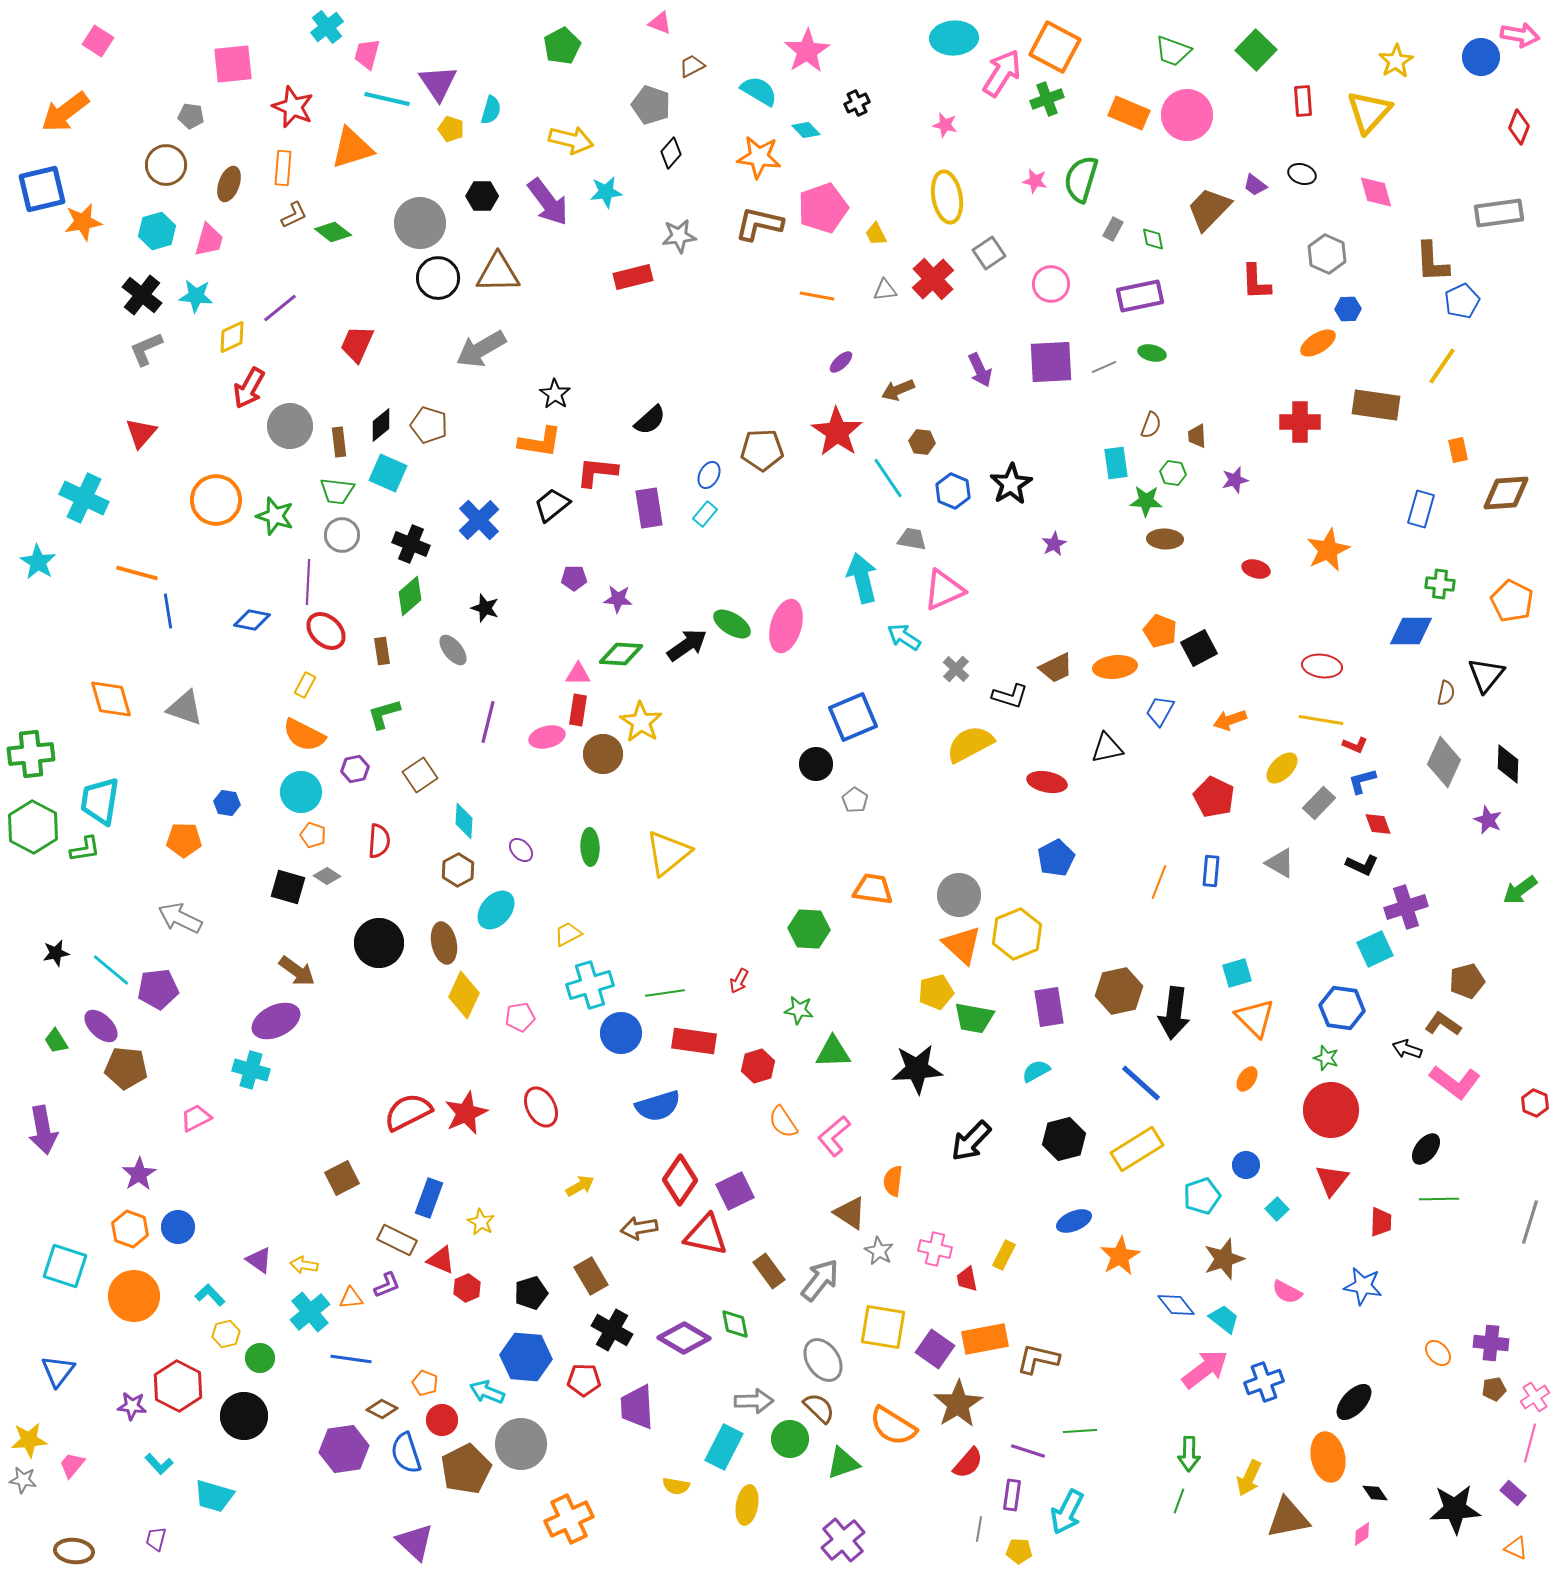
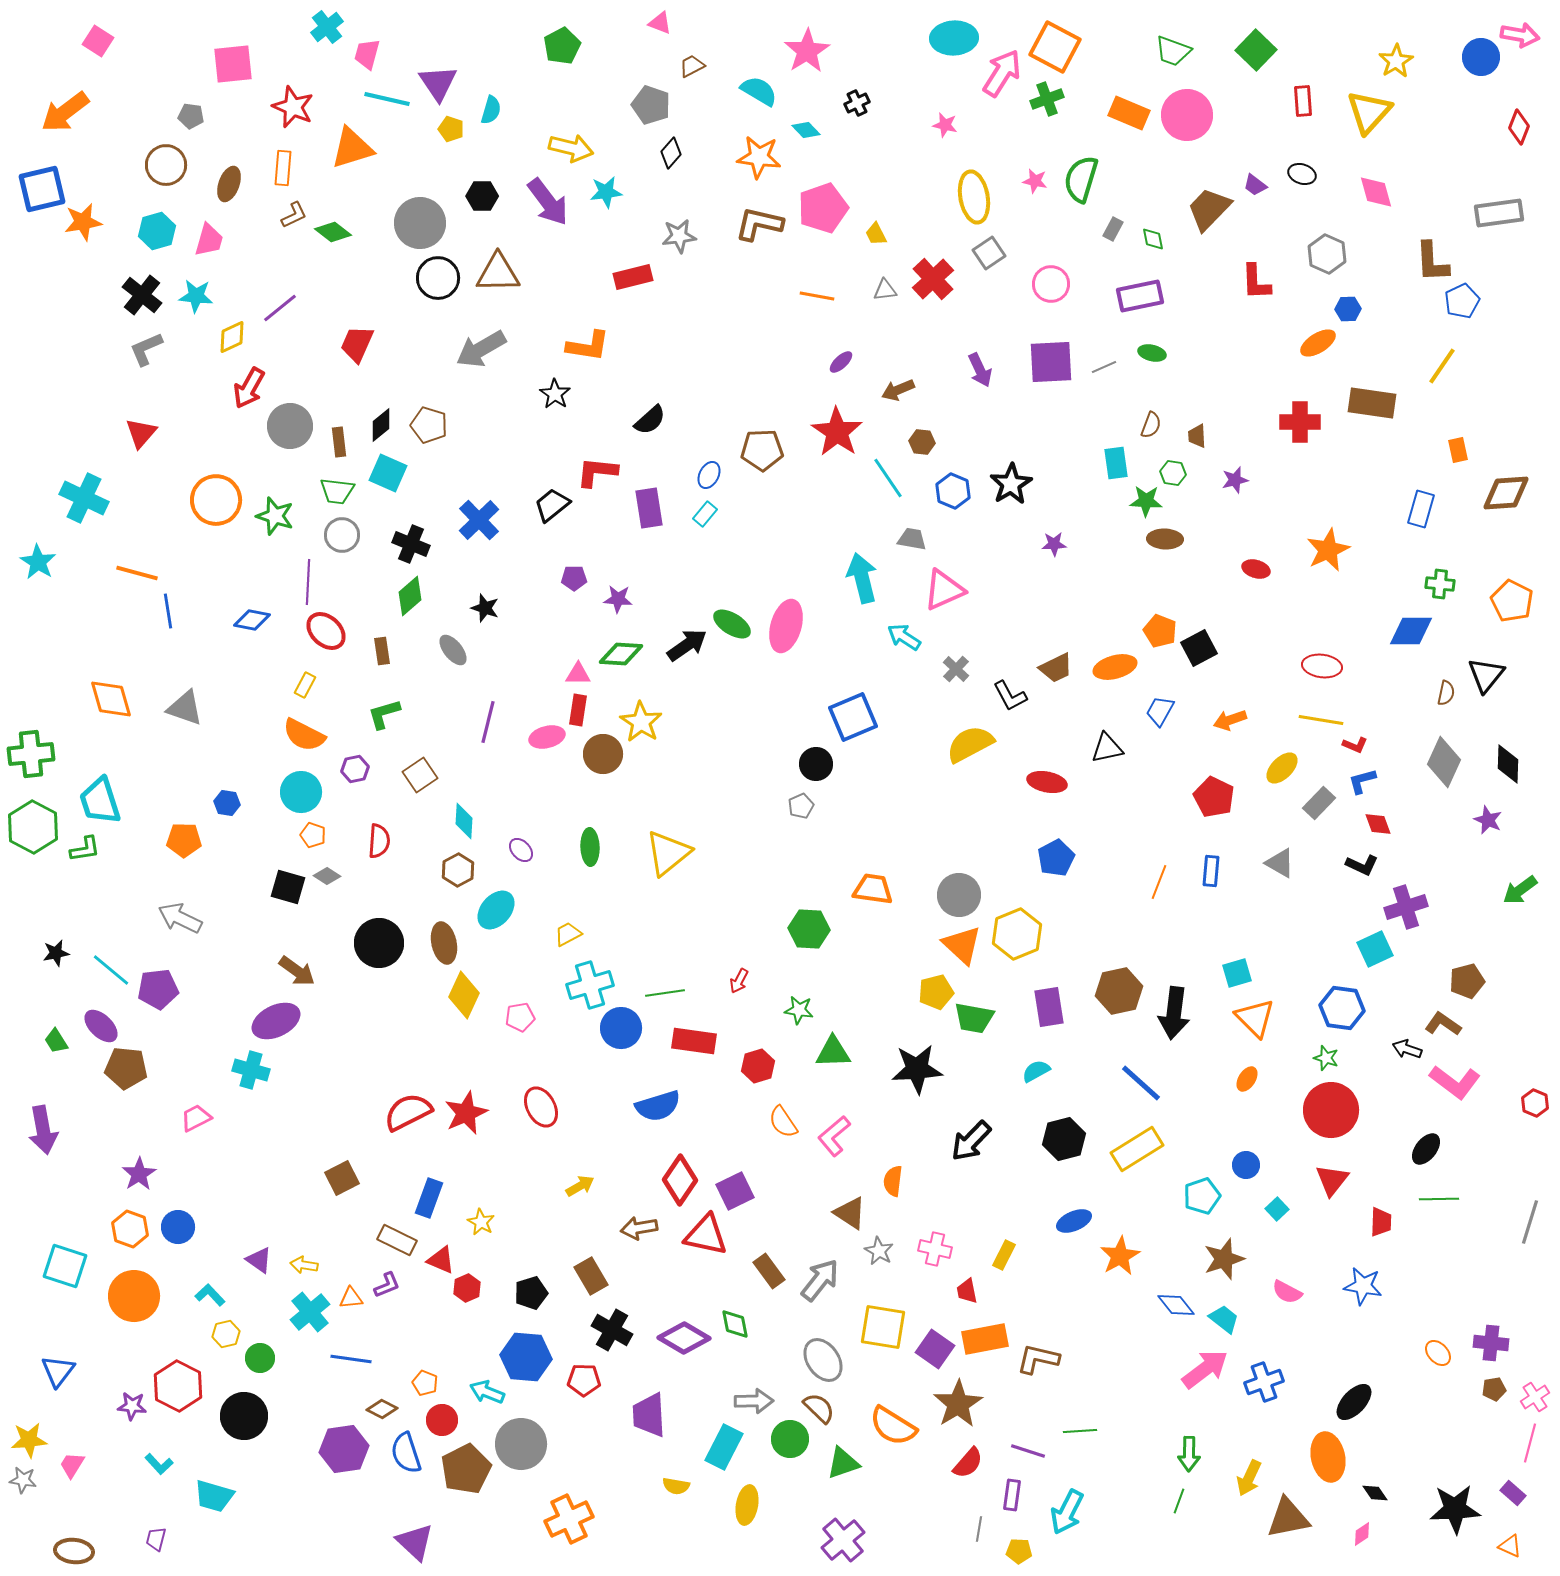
yellow arrow at (571, 140): moved 8 px down
yellow ellipse at (947, 197): moved 27 px right
brown rectangle at (1376, 405): moved 4 px left, 2 px up
orange L-shape at (540, 442): moved 48 px right, 96 px up
purple star at (1054, 544): rotated 25 degrees clockwise
orange ellipse at (1115, 667): rotated 9 degrees counterclockwise
black L-shape at (1010, 696): rotated 45 degrees clockwise
gray pentagon at (855, 800): moved 54 px left, 6 px down; rotated 15 degrees clockwise
cyan trapezoid at (100, 801): rotated 27 degrees counterclockwise
blue circle at (621, 1033): moved 5 px up
red trapezoid at (967, 1279): moved 12 px down
purple trapezoid at (637, 1407): moved 12 px right, 8 px down
pink trapezoid at (72, 1465): rotated 8 degrees counterclockwise
orange triangle at (1516, 1548): moved 6 px left, 2 px up
